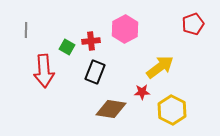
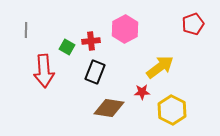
brown diamond: moved 2 px left, 1 px up
